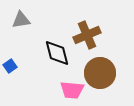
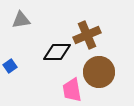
black diamond: moved 1 px up; rotated 76 degrees counterclockwise
brown circle: moved 1 px left, 1 px up
pink trapezoid: rotated 75 degrees clockwise
